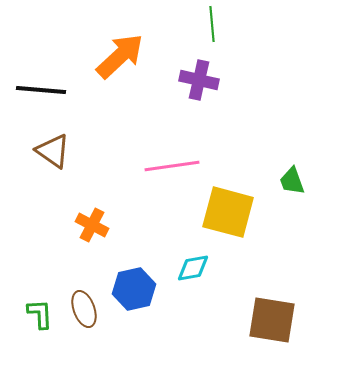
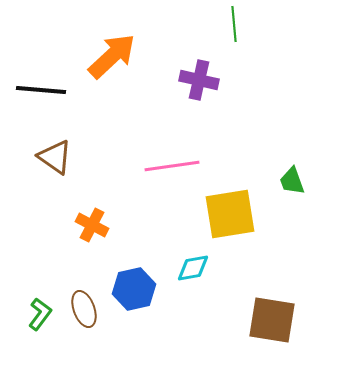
green line: moved 22 px right
orange arrow: moved 8 px left
brown triangle: moved 2 px right, 6 px down
yellow square: moved 2 px right, 2 px down; rotated 24 degrees counterclockwise
green L-shape: rotated 40 degrees clockwise
